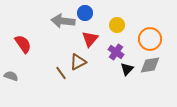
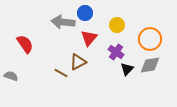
gray arrow: moved 1 px down
red triangle: moved 1 px left, 1 px up
red semicircle: moved 2 px right
brown line: rotated 24 degrees counterclockwise
